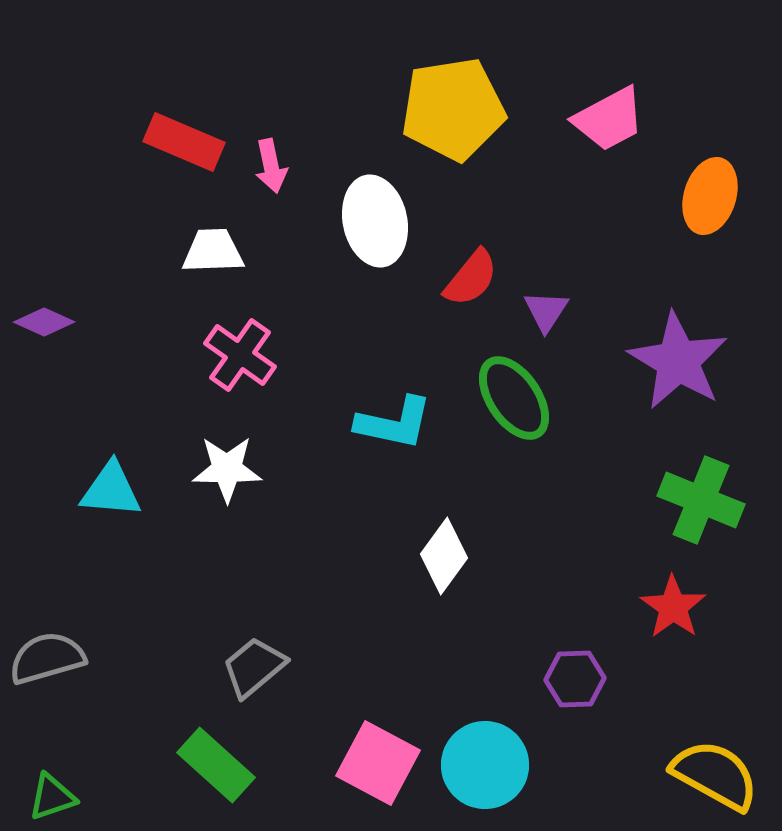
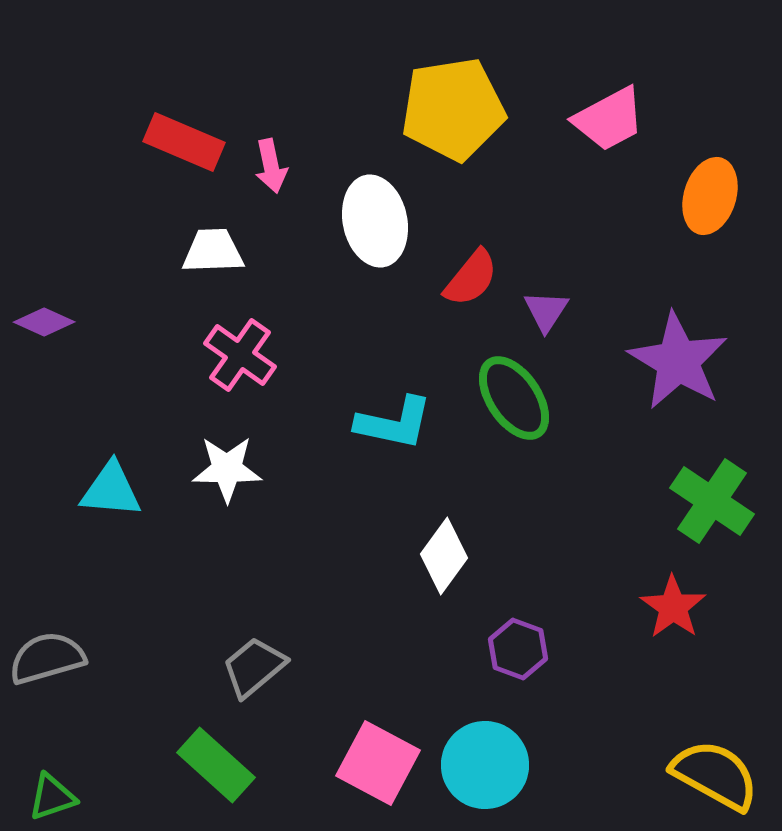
green cross: moved 11 px right, 1 px down; rotated 12 degrees clockwise
purple hexagon: moved 57 px left, 30 px up; rotated 22 degrees clockwise
